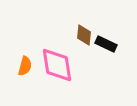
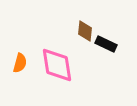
brown diamond: moved 1 px right, 4 px up
orange semicircle: moved 5 px left, 3 px up
